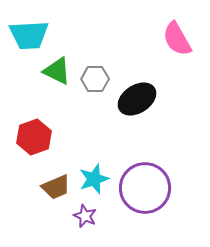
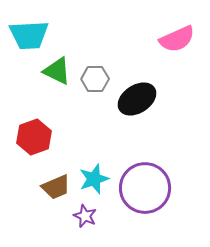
pink semicircle: rotated 84 degrees counterclockwise
